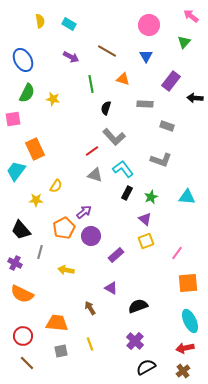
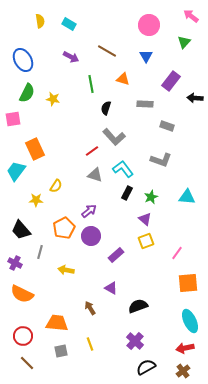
purple arrow at (84, 212): moved 5 px right, 1 px up
